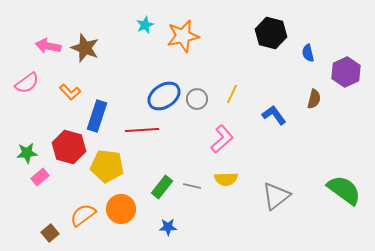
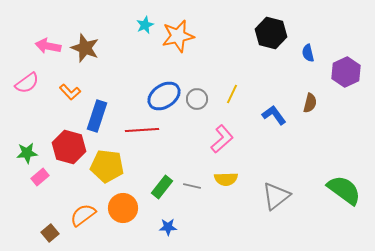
orange star: moved 5 px left
brown semicircle: moved 4 px left, 4 px down
orange circle: moved 2 px right, 1 px up
